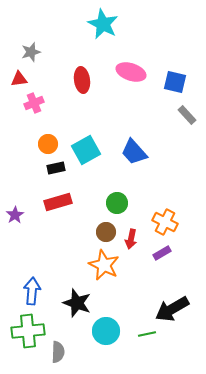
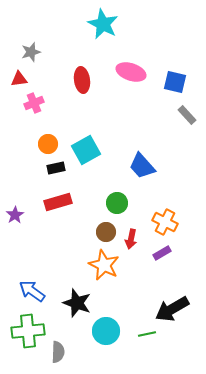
blue trapezoid: moved 8 px right, 14 px down
blue arrow: rotated 60 degrees counterclockwise
